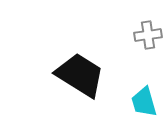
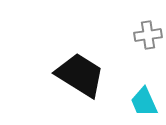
cyan trapezoid: rotated 8 degrees counterclockwise
